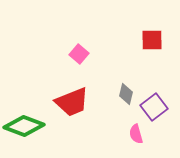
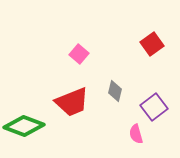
red square: moved 4 px down; rotated 35 degrees counterclockwise
gray diamond: moved 11 px left, 3 px up
